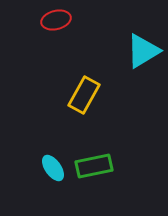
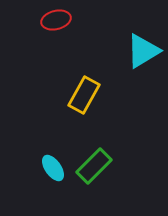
green rectangle: rotated 33 degrees counterclockwise
